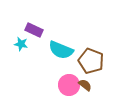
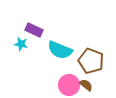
cyan semicircle: moved 1 px left
brown semicircle: moved 1 px right
